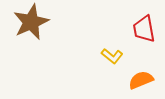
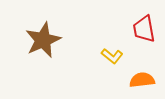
brown star: moved 12 px right, 18 px down
orange semicircle: moved 1 px right; rotated 15 degrees clockwise
